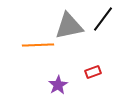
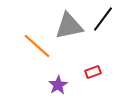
orange line: moved 1 px left, 1 px down; rotated 44 degrees clockwise
